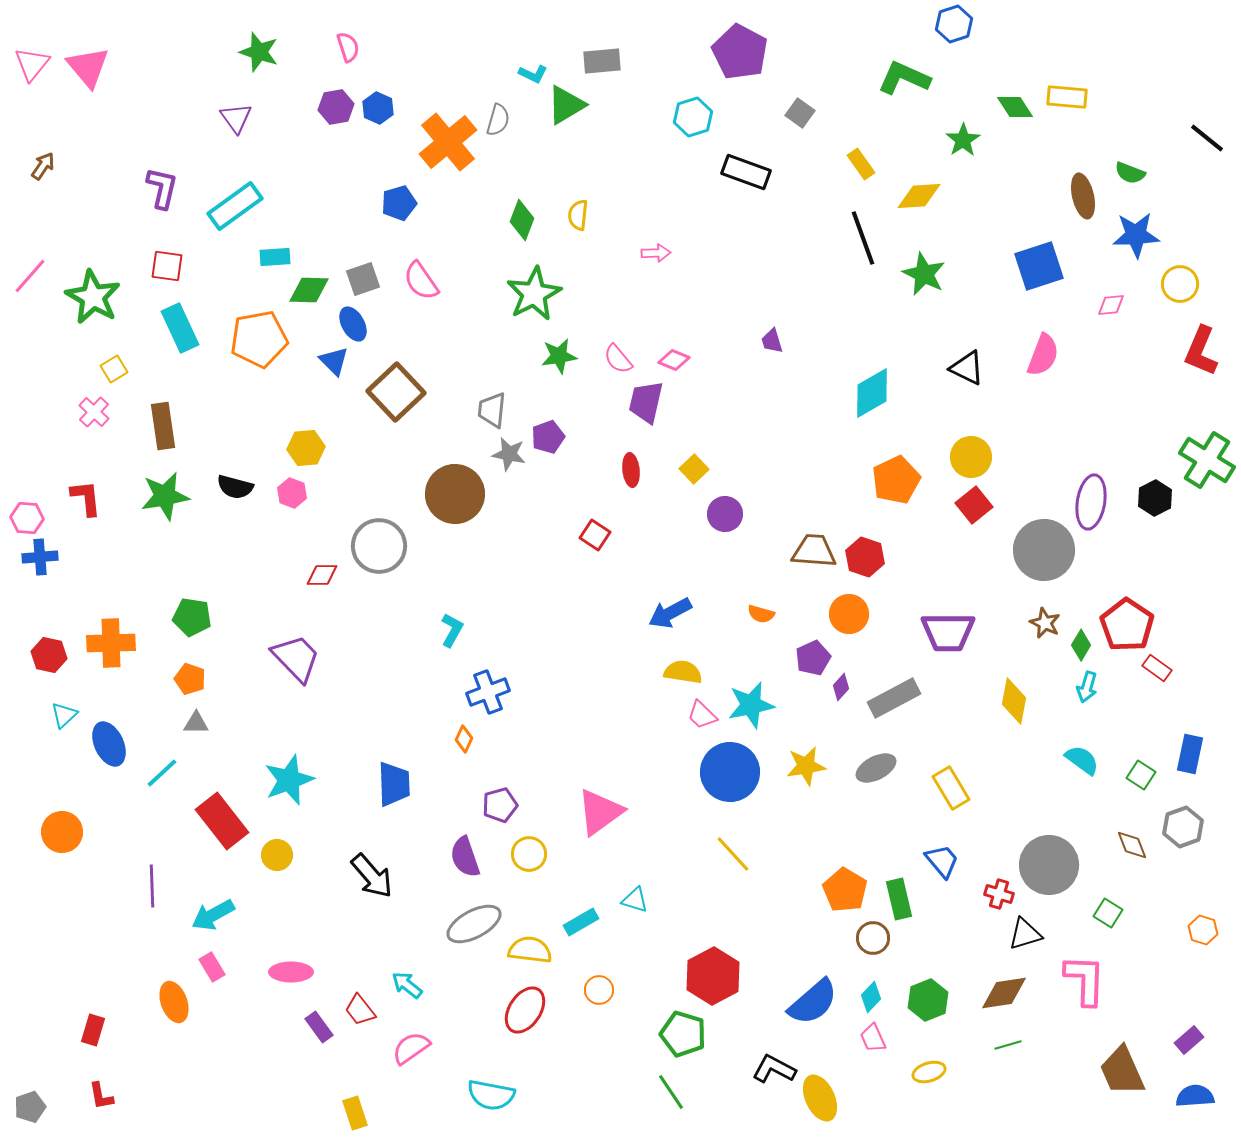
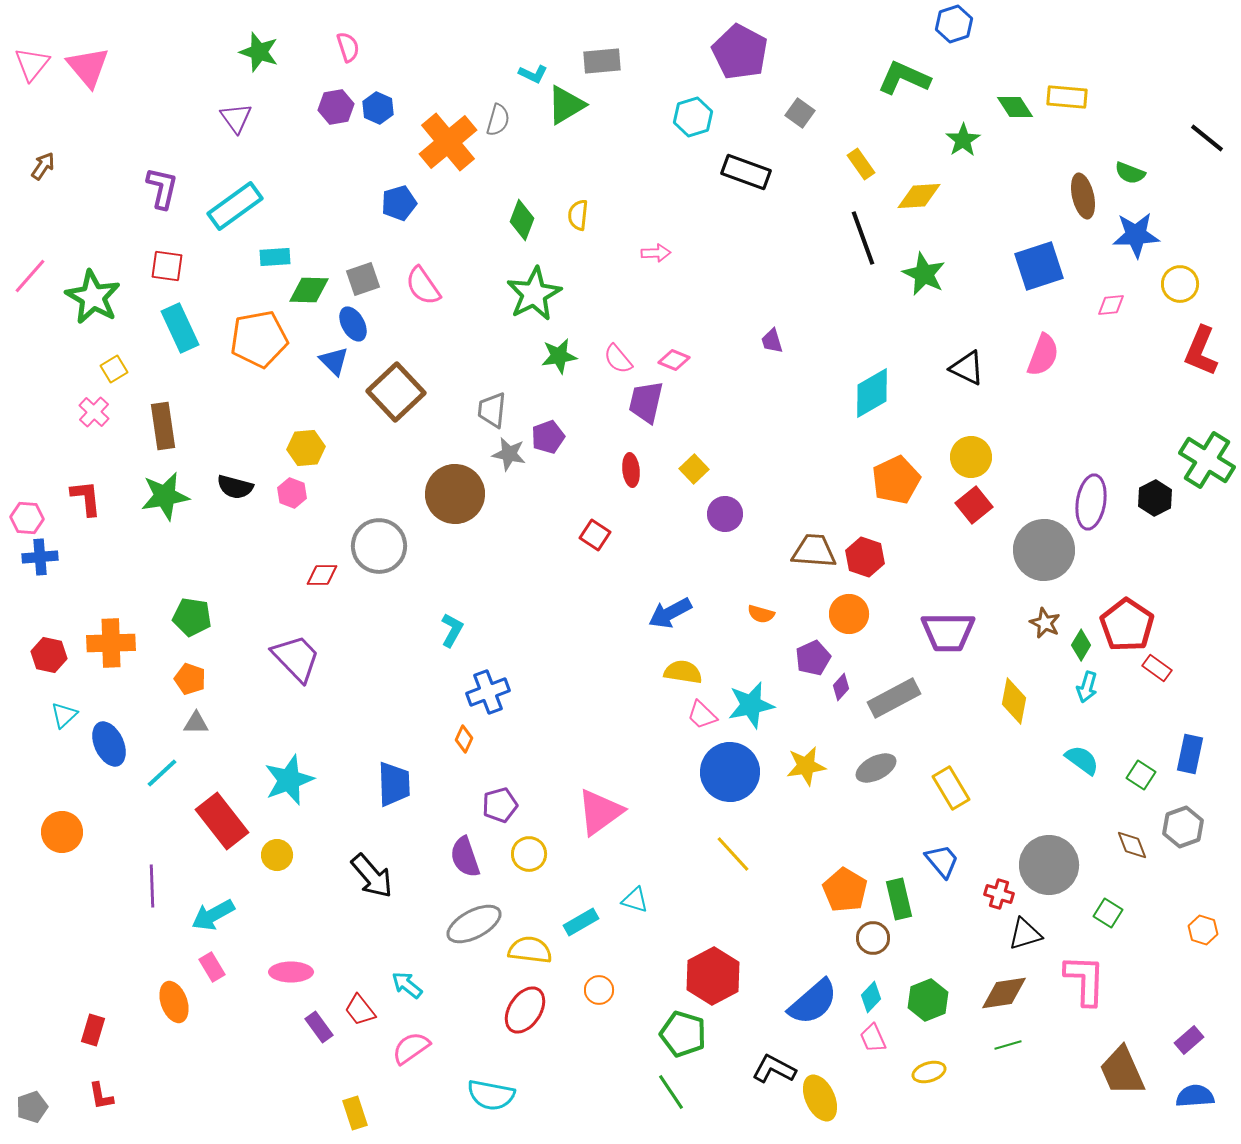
pink semicircle at (421, 281): moved 2 px right, 5 px down
gray pentagon at (30, 1107): moved 2 px right
